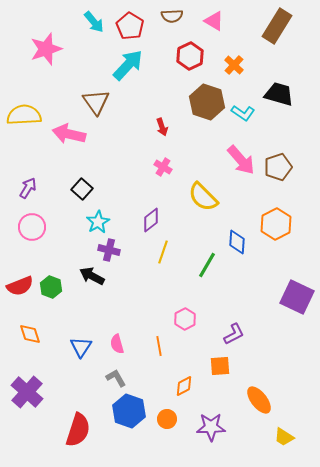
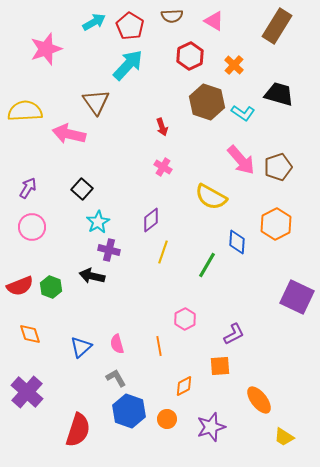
cyan arrow at (94, 22): rotated 80 degrees counterclockwise
yellow semicircle at (24, 115): moved 1 px right, 4 px up
yellow semicircle at (203, 197): moved 8 px right; rotated 16 degrees counterclockwise
black arrow at (92, 276): rotated 15 degrees counterclockwise
blue triangle at (81, 347): rotated 15 degrees clockwise
purple star at (211, 427): rotated 16 degrees counterclockwise
